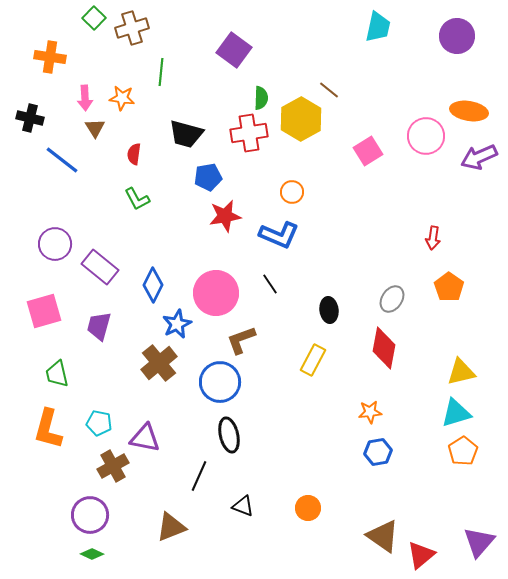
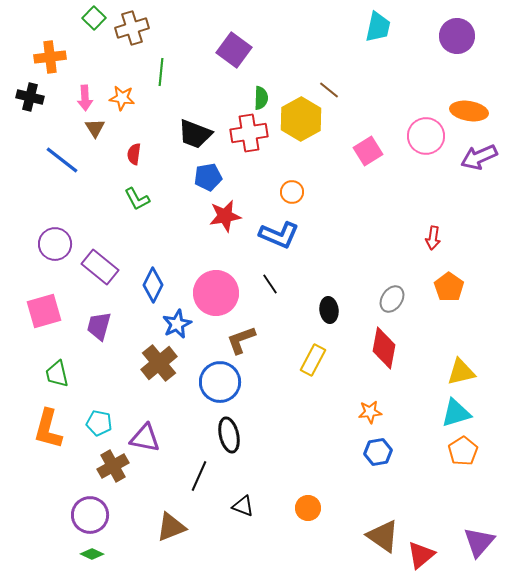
orange cross at (50, 57): rotated 16 degrees counterclockwise
black cross at (30, 118): moved 21 px up
black trapezoid at (186, 134): moved 9 px right; rotated 6 degrees clockwise
